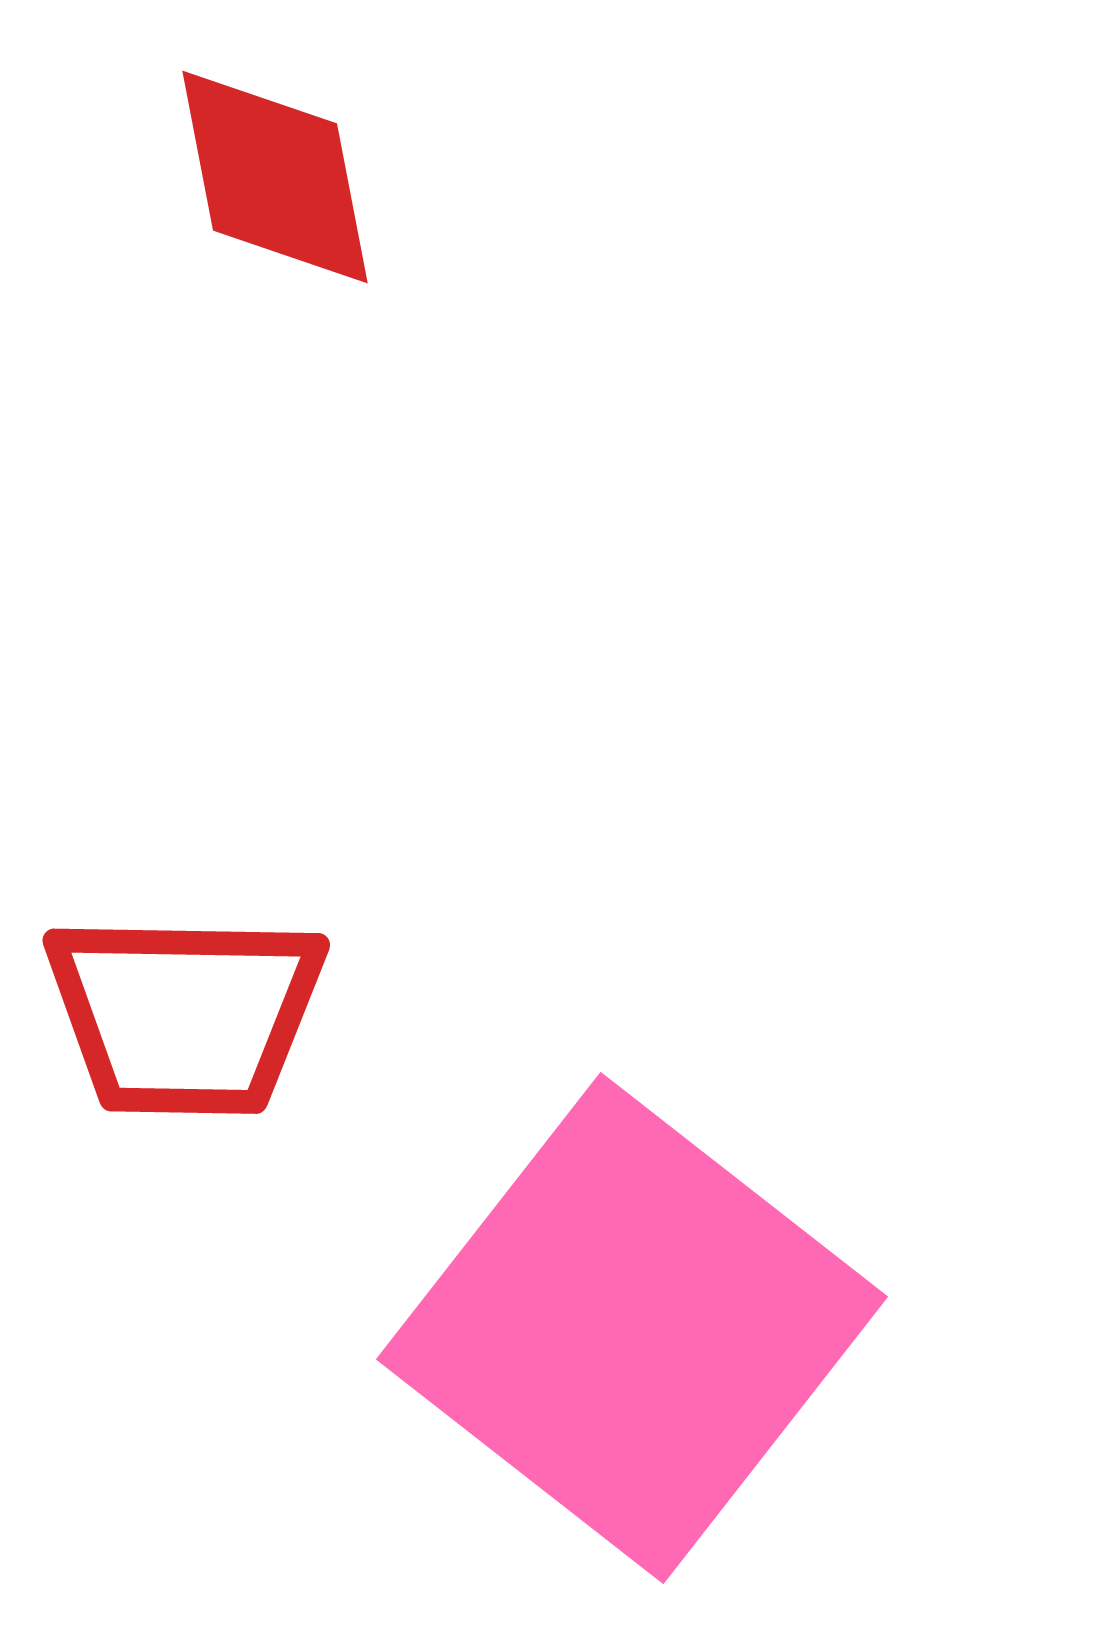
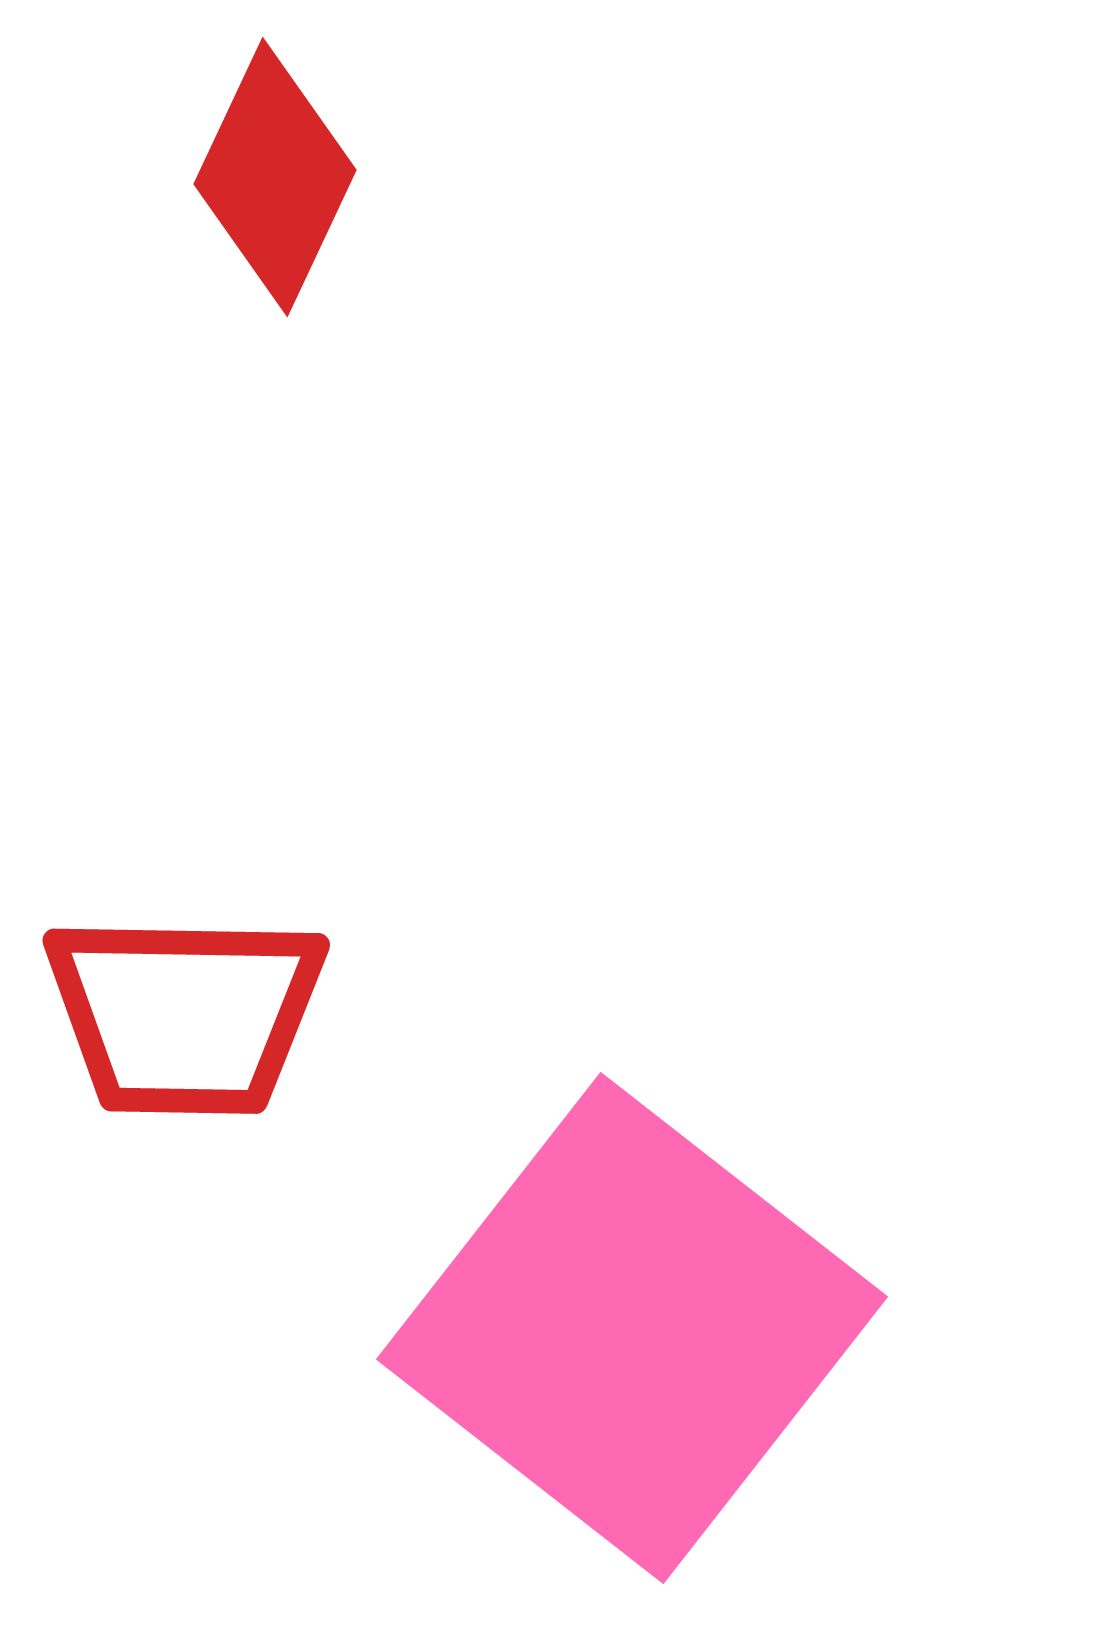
red diamond: rotated 36 degrees clockwise
